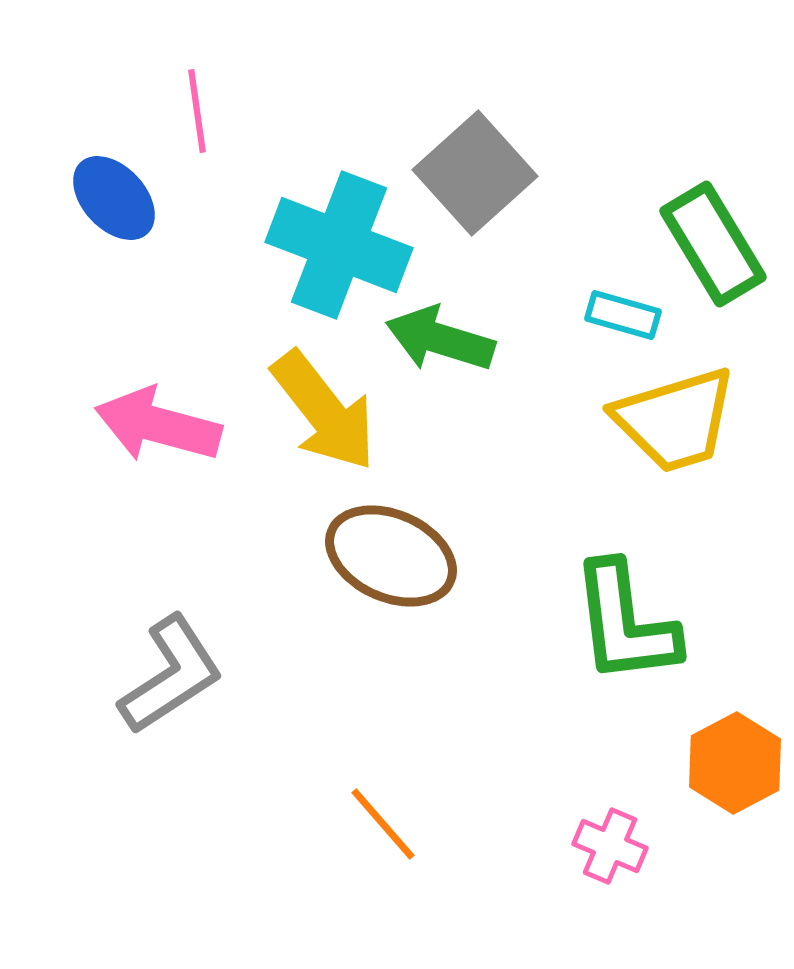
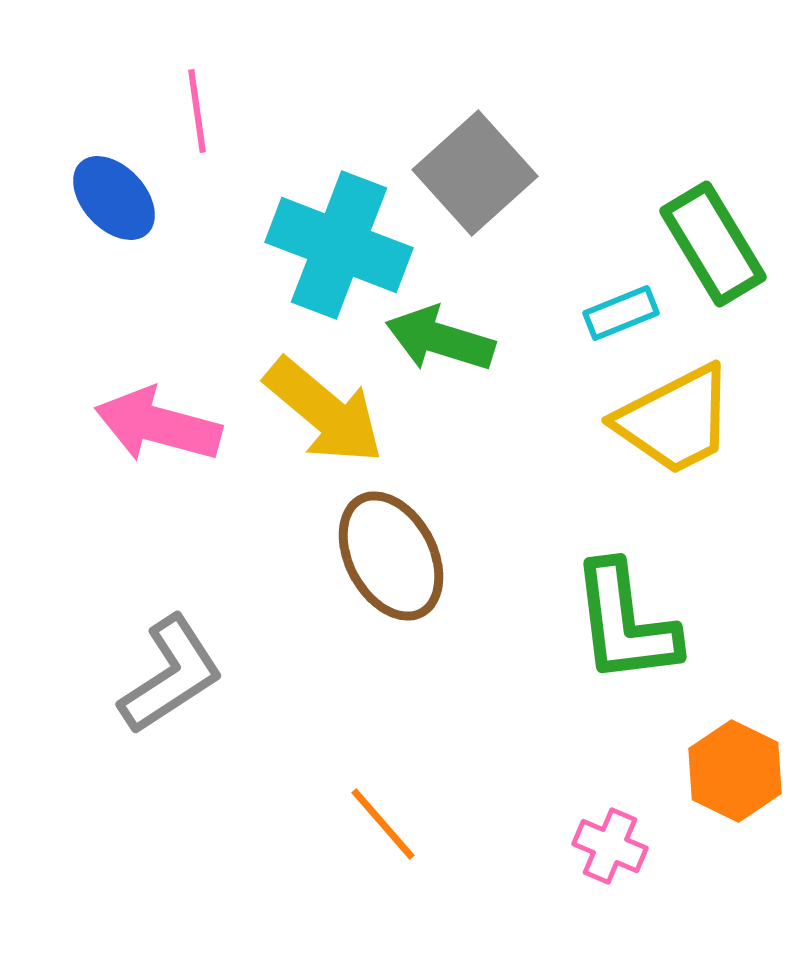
cyan rectangle: moved 2 px left, 2 px up; rotated 38 degrees counterclockwise
yellow arrow: rotated 12 degrees counterclockwise
yellow trapezoid: rotated 10 degrees counterclockwise
brown ellipse: rotated 38 degrees clockwise
orange hexagon: moved 8 px down; rotated 6 degrees counterclockwise
